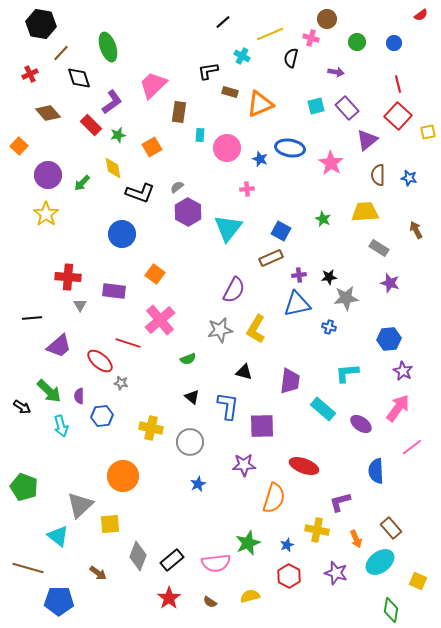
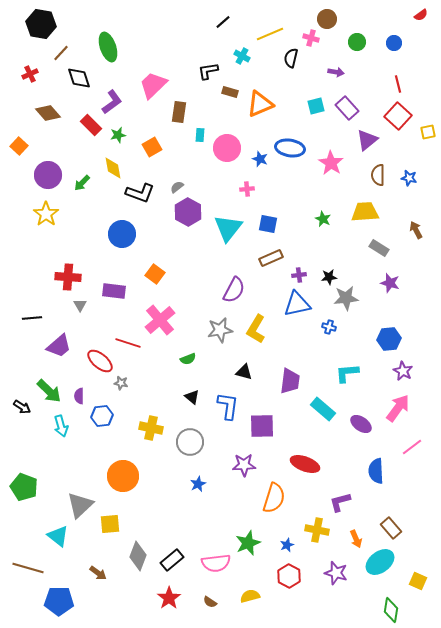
blue square at (281, 231): moved 13 px left, 7 px up; rotated 18 degrees counterclockwise
red ellipse at (304, 466): moved 1 px right, 2 px up
